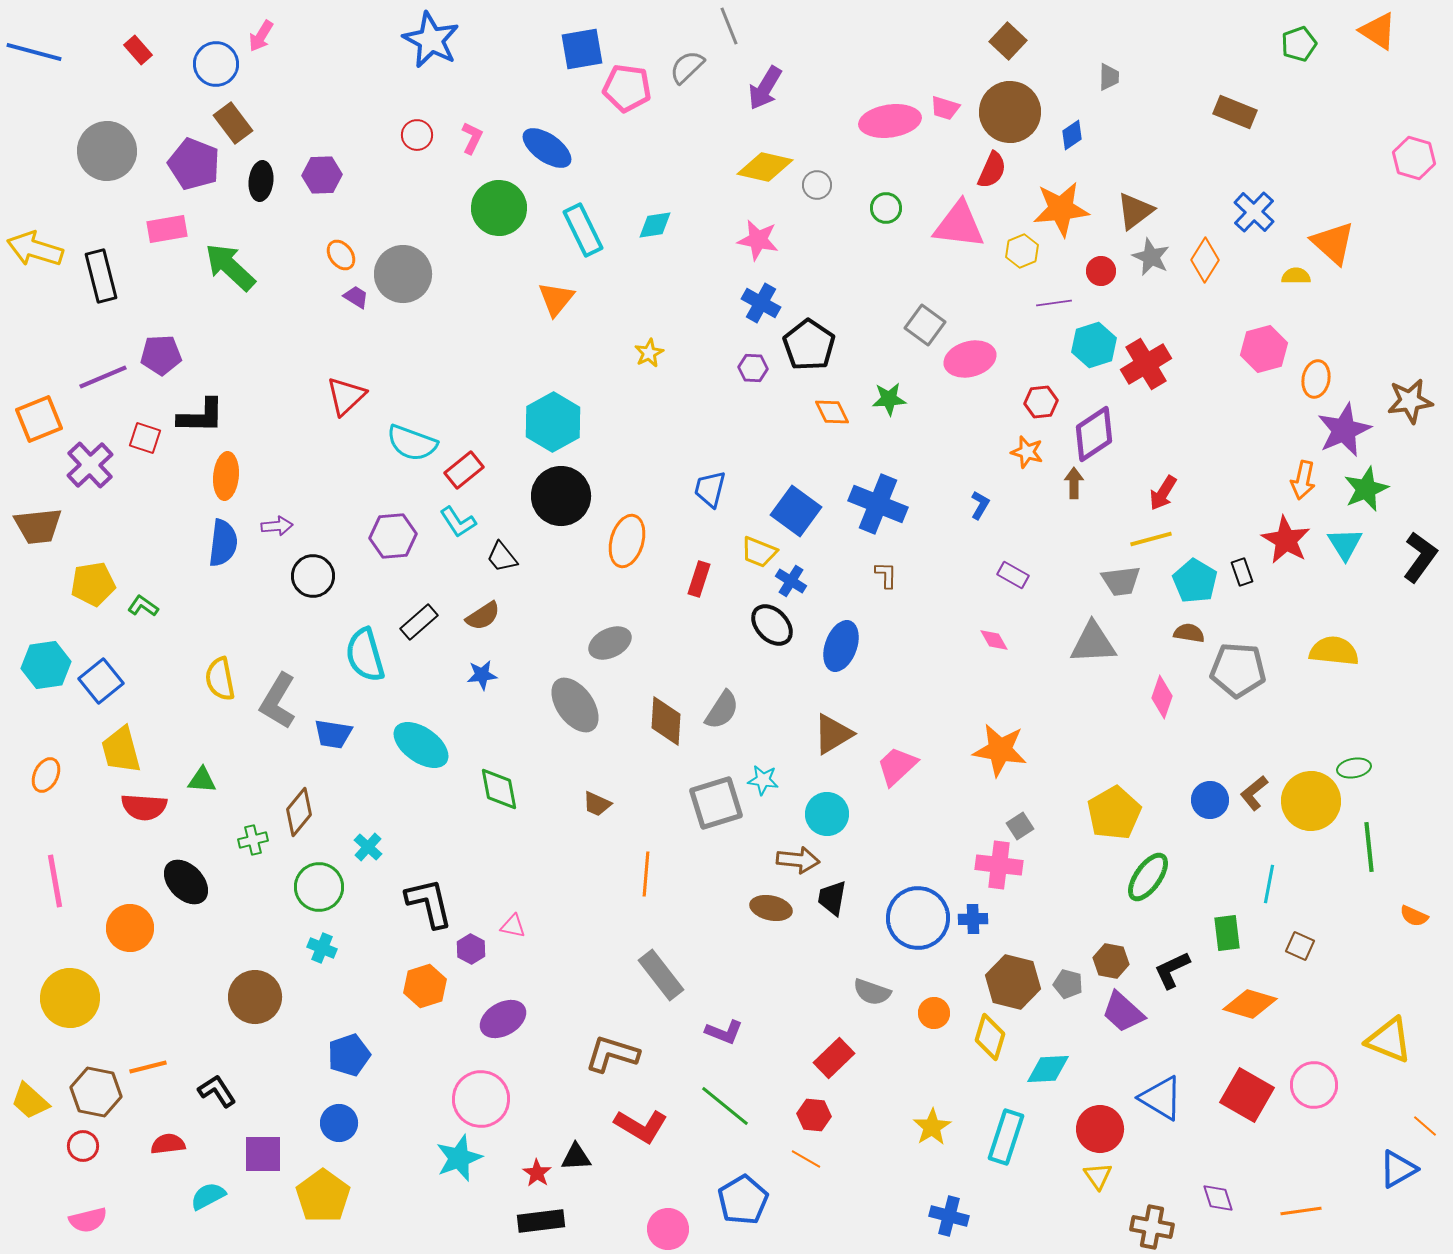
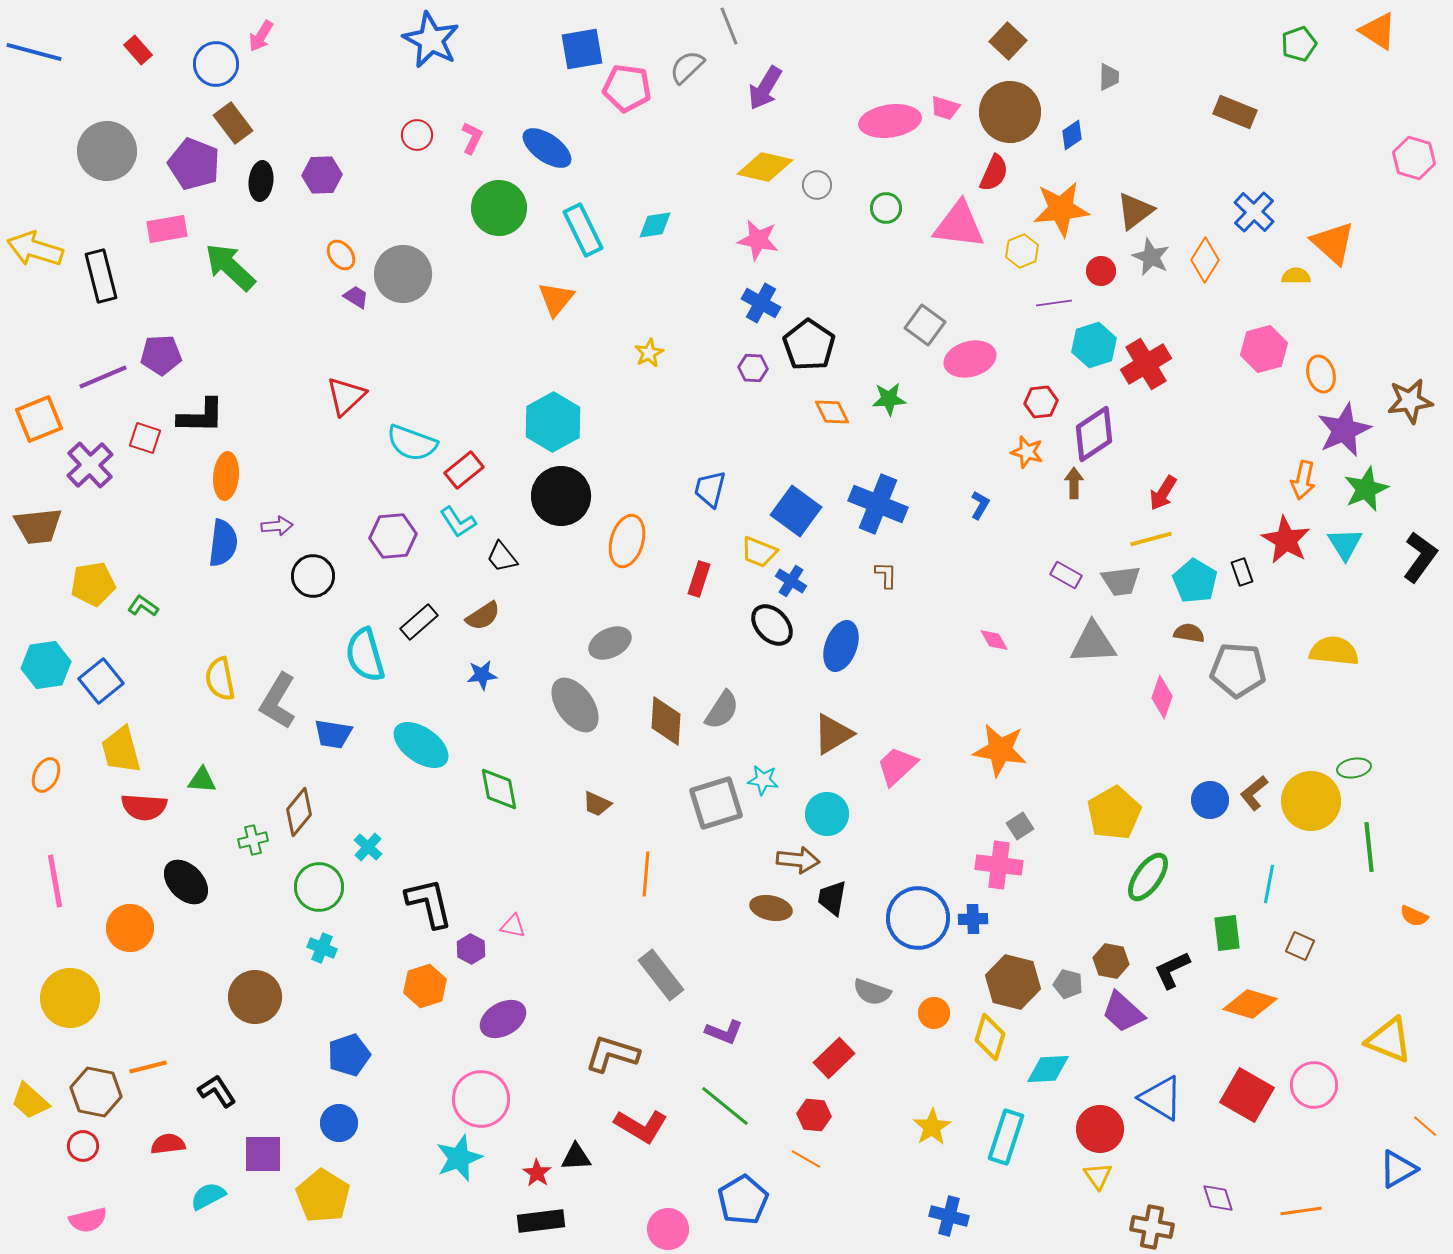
red semicircle at (992, 170): moved 2 px right, 3 px down
orange ellipse at (1316, 379): moved 5 px right, 5 px up; rotated 27 degrees counterclockwise
purple rectangle at (1013, 575): moved 53 px right
yellow pentagon at (323, 1196): rotated 4 degrees counterclockwise
